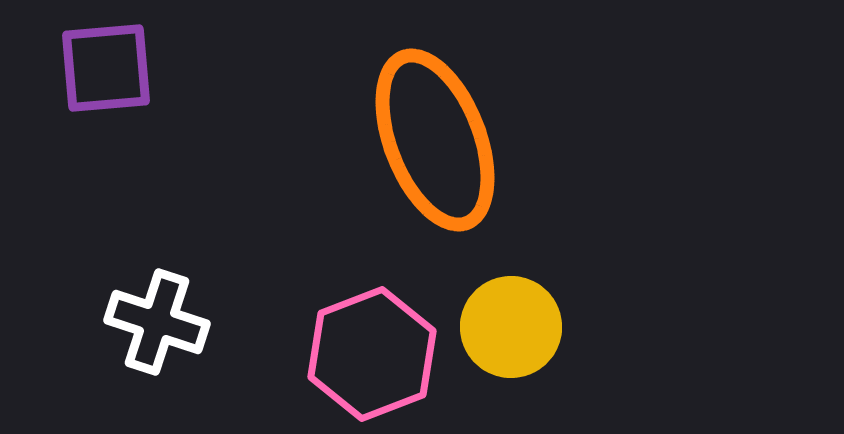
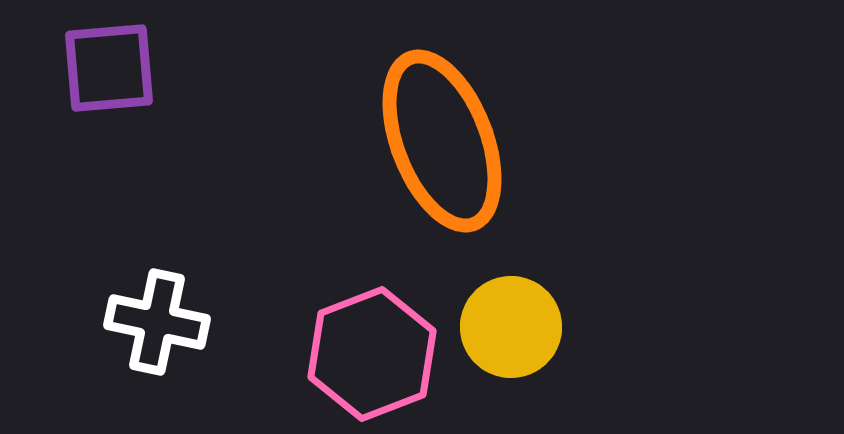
purple square: moved 3 px right
orange ellipse: moved 7 px right, 1 px down
white cross: rotated 6 degrees counterclockwise
